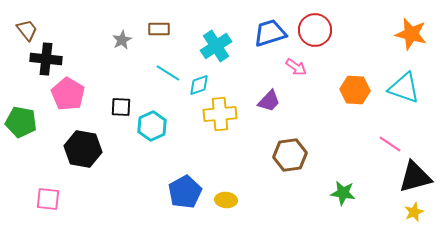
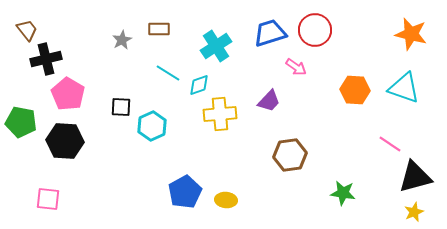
black cross: rotated 20 degrees counterclockwise
black hexagon: moved 18 px left, 8 px up; rotated 6 degrees counterclockwise
